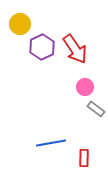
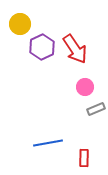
gray rectangle: rotated 60 degrees counterclockwise
blue line: moved 3 px left
